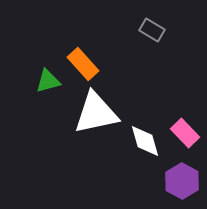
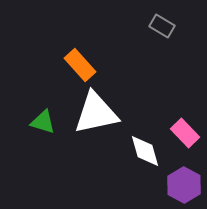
gray rectangle: moved 10 px right, 4 px up
orange rectangle: moved 3 px left, 1 px down
green triangle: moved 5 px left, 41 px down; rotated 32 degrees clockwise
white diamond: moved 10 px down
purple hexagon: moved 2 px right, 4 px down
